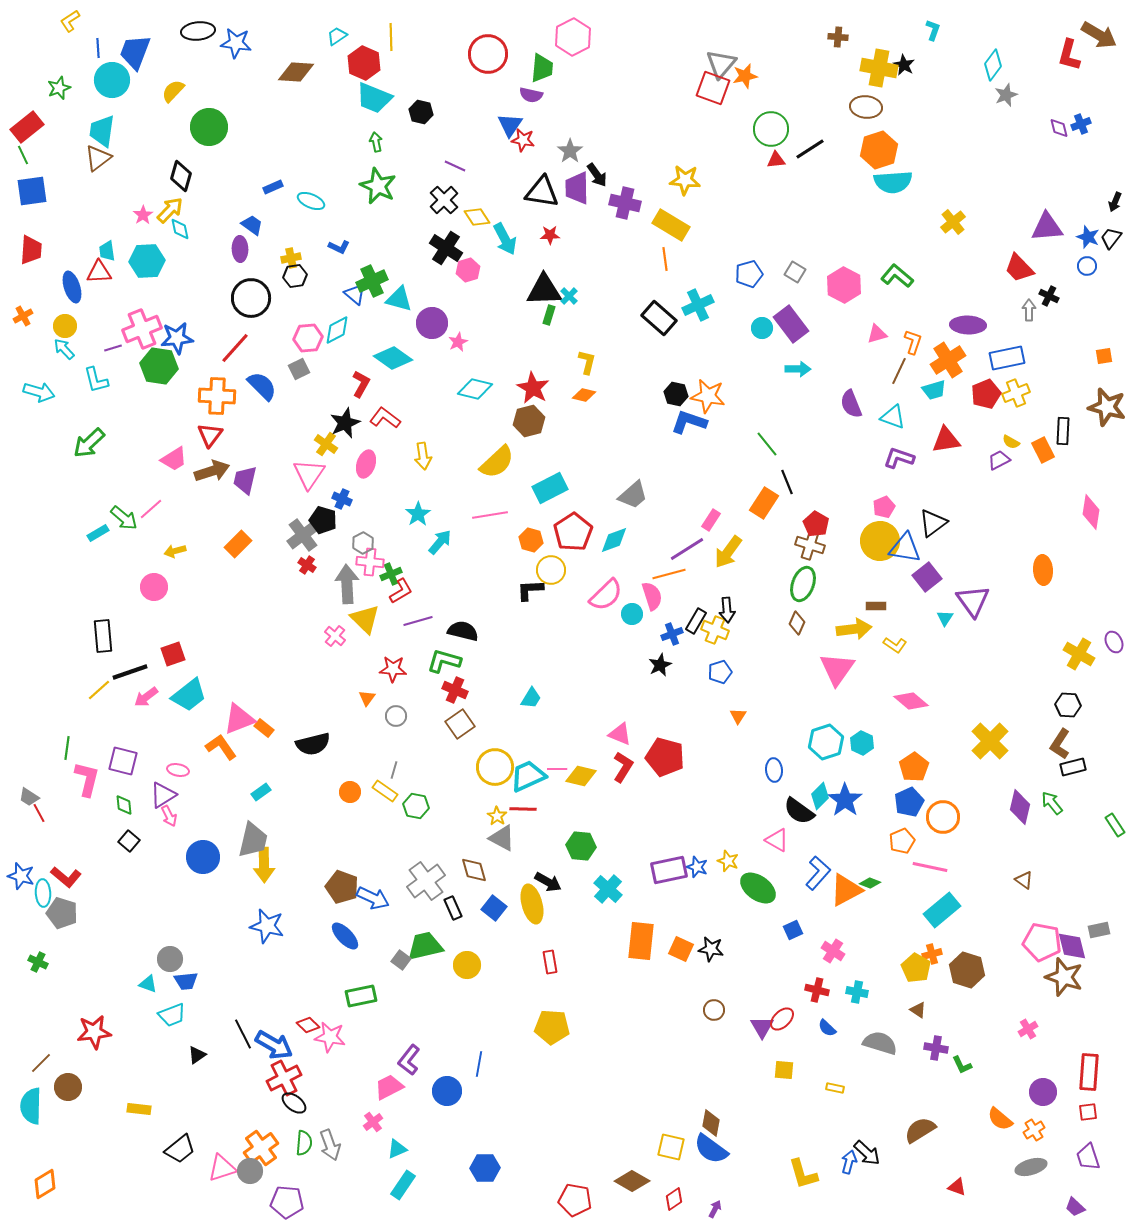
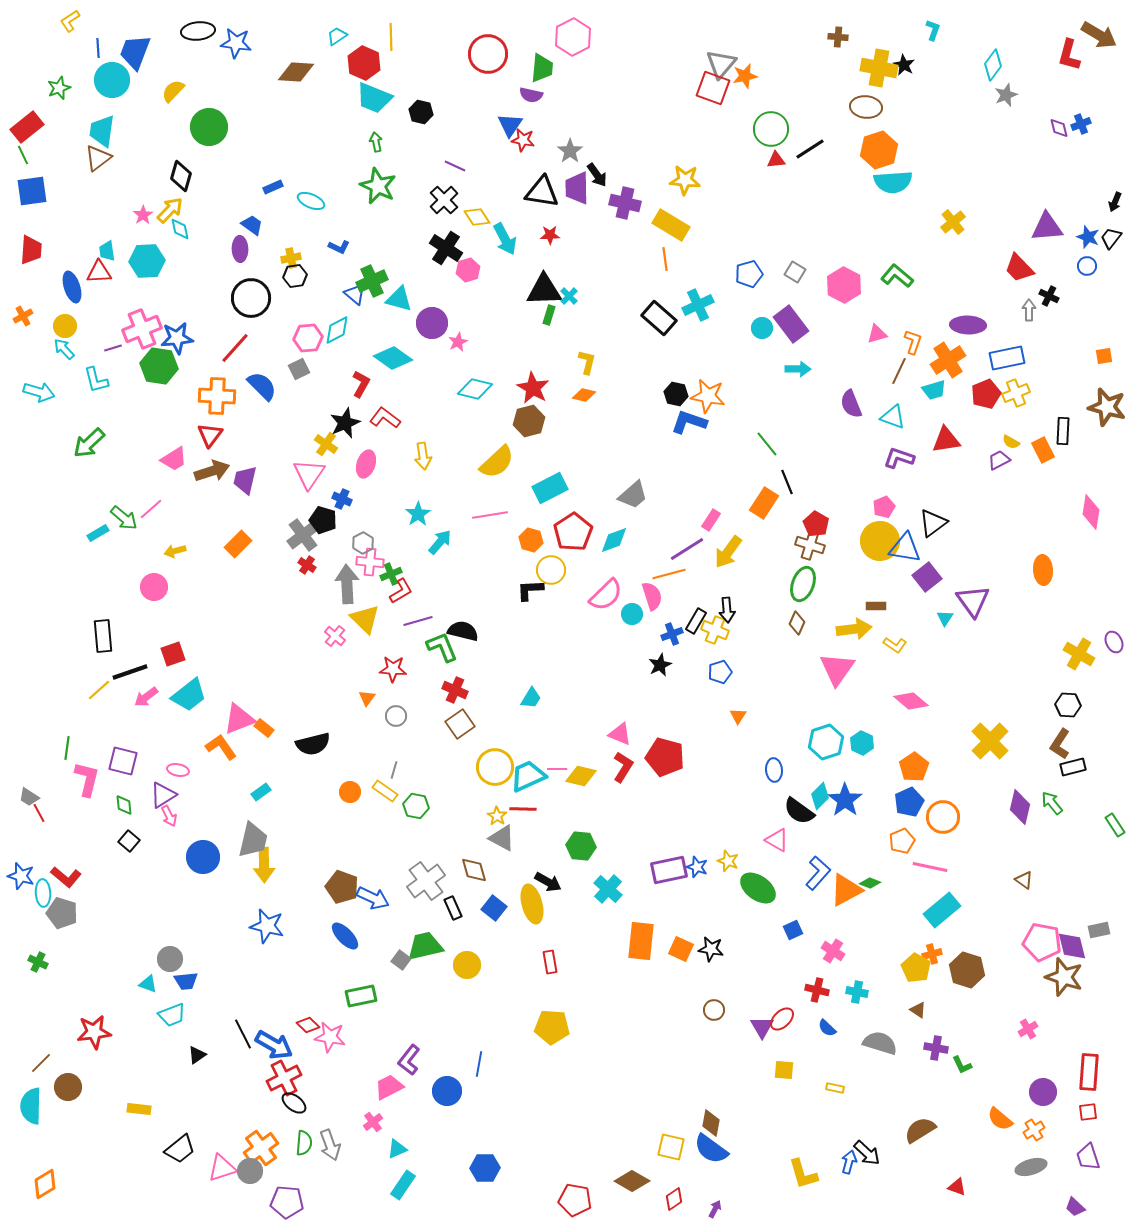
green L-shape at (444, 661): moved 2 px left, 14 px up; rotated 52 degrees clockwise
